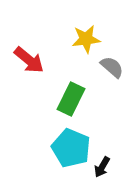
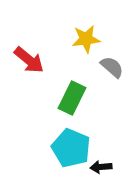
green rectangle: moved 1 px right, 1 px up
black arrow: moved 1 px left; rotated 55 degrees clockwise
